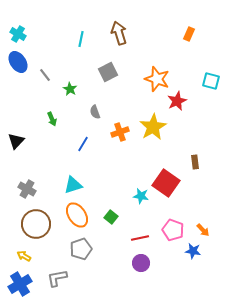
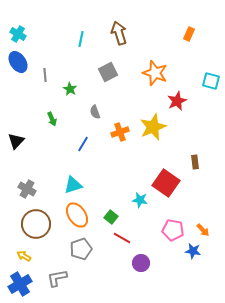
gray line: rotated 32 degrees clockwise
orange star: moved 2 px left, 6 px up
yellow star: rotated 8 degrees clockwise
cyan star: moved 1 px left, 4 px down
pink pentagon: rotated 10 degrees counterclockwise
red line: moved 18 px left; rotated 42 degrees clockwise
